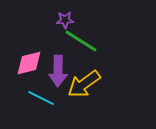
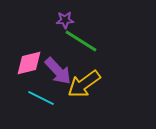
purple arrow: rotated 44 degrees counterclockwise
